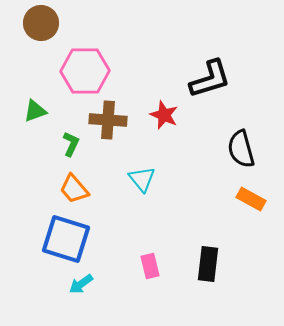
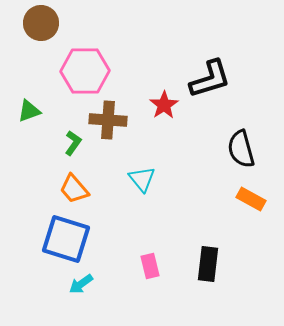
green triangle: moved 6 px left
red star: moved 10 px up; rotated 16 degrees clockwise
green L-shape: moved 2 px right, 1 px up; rotated 10 degrees clockwise
